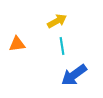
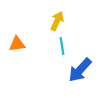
yellow arrow: rotated 36 degrees counterclockwise
blue arrow: moved 6 px right, 5 px up; rotated 12 degrees counterclockwise
